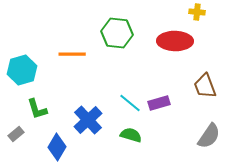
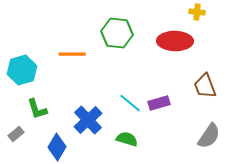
green semicircle: moved 4 px left, 4 px down
